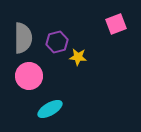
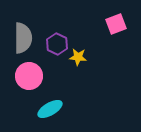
purple hexagon: moved 2 px down; rotated 20 degrees counterclockwise
